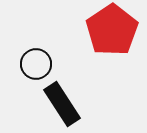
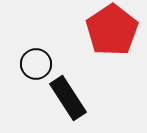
black rectangle: moved 6 px right, 6 px up
